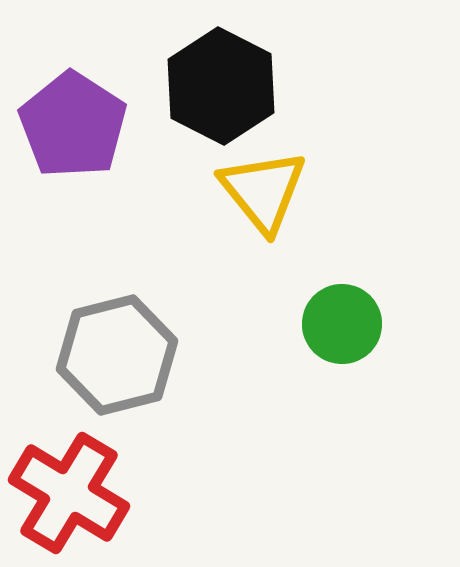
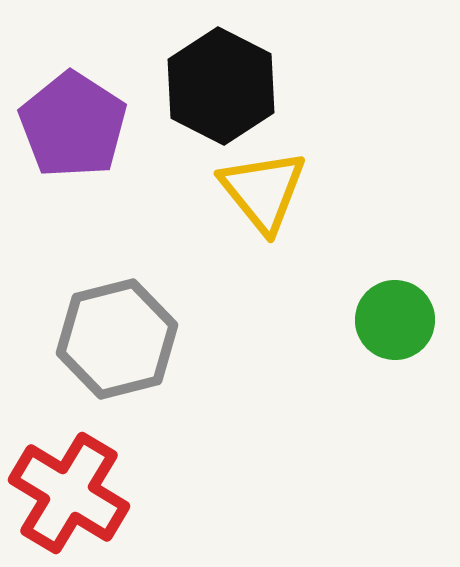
green circle: moved 53 px right, 4 px up
gray hexagon: moved 16 px up
